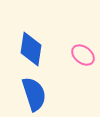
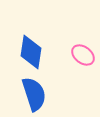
blue diamond: moved 3 px down
